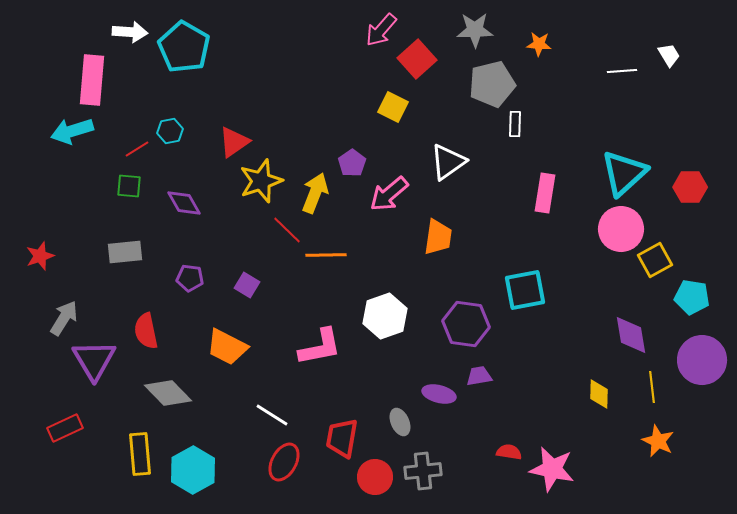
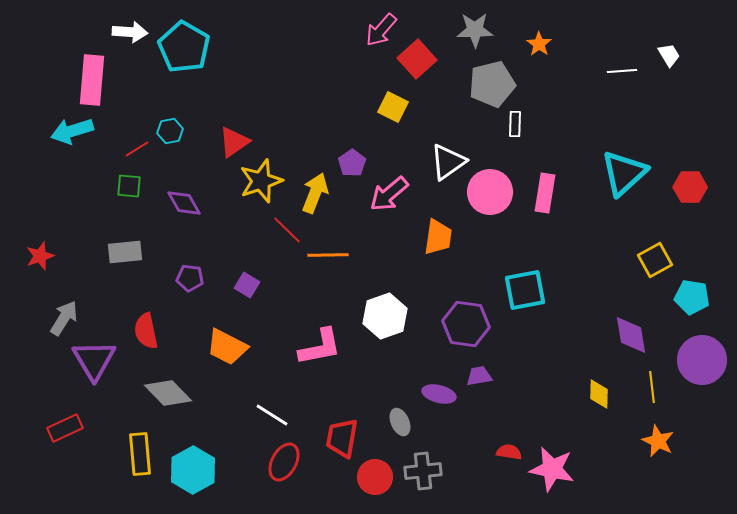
orange star at (539, 44): rotated 30 degrees clockwise
pink circle at (621, 229): moved 131 px left, 37 px up
orange line at (326, 255): moved 2 px right
